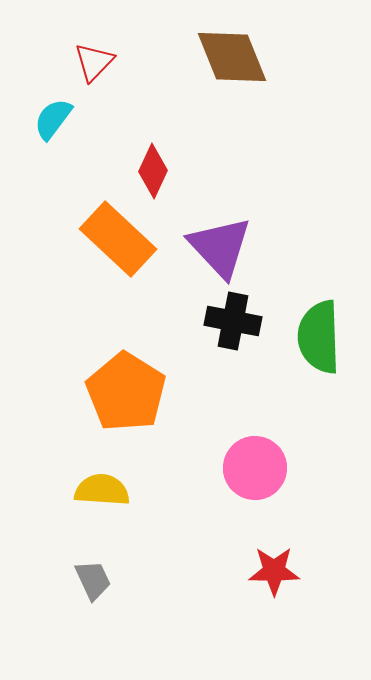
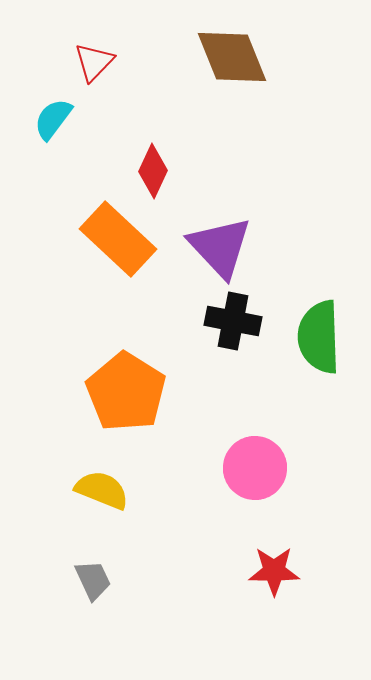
yellow semicircle: rotated 18 degrees clockwise
